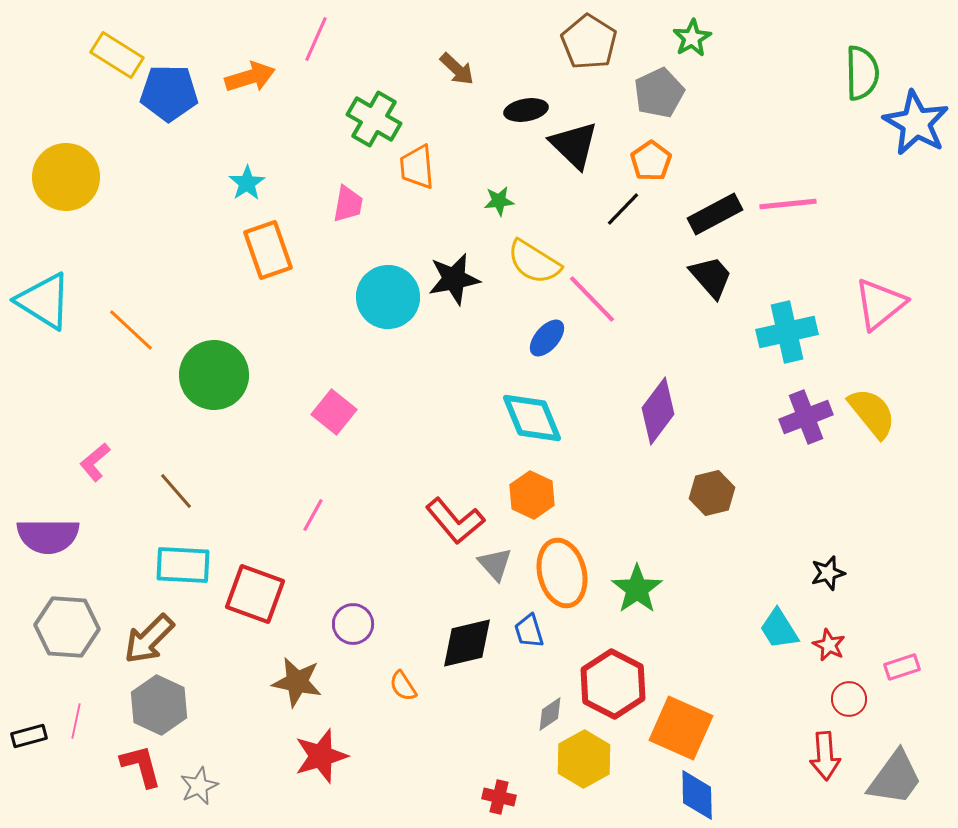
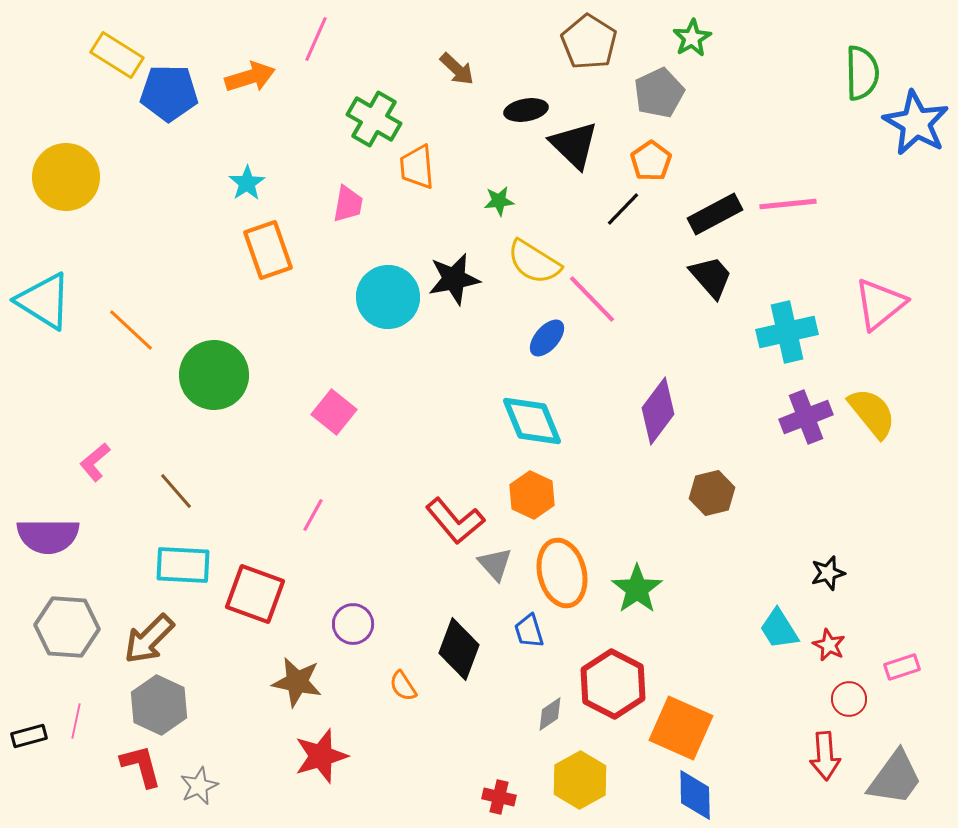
cyan diamond at (532, 418): moved 3 px down
black diamond at (467, 643): moved 8 px left, 6 px down; rotated 56 degrees counterclockwise
yellow hexagon at (584, 759): moved 4 px left, 21 px down
blue diamond at (697, 795): moved 2 px left
